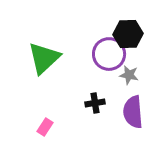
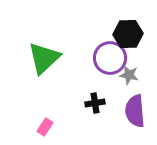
purple circle: moved 1 px right, 4 px down
purple semicircle: moved 2 px right, 1 px up
